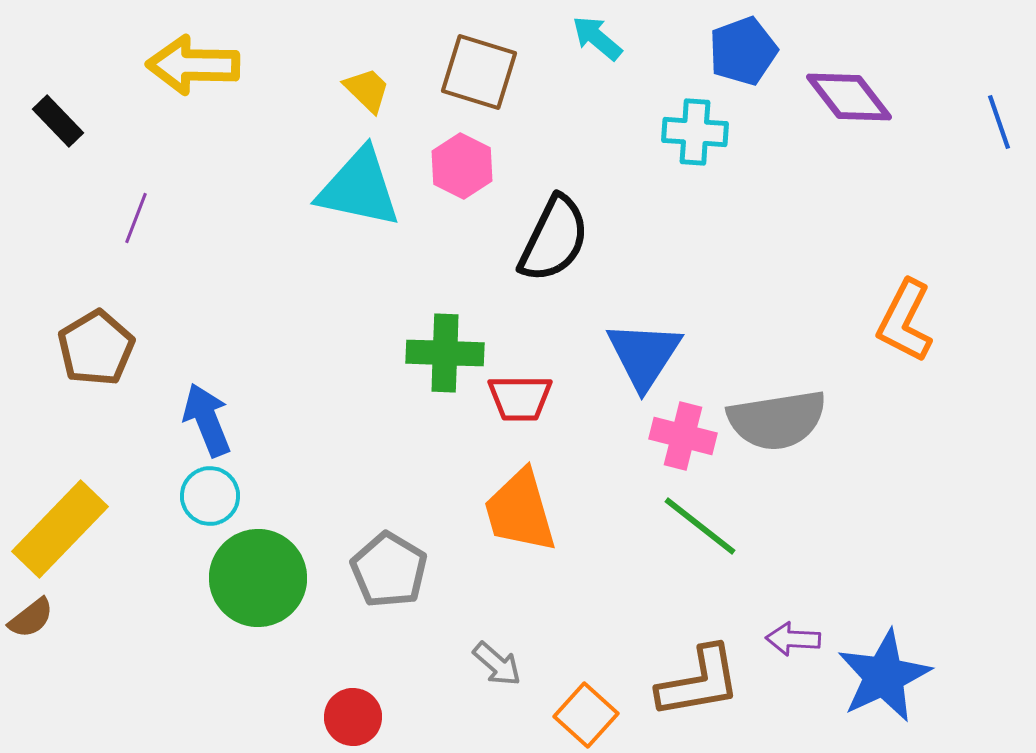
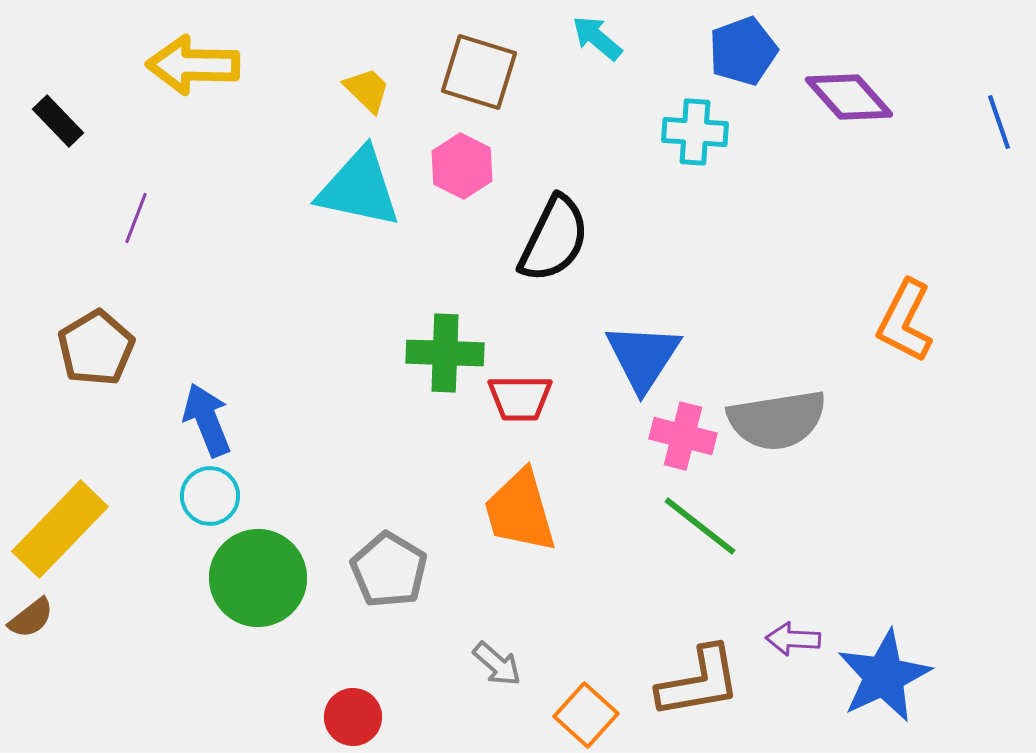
purple diamond: rotated 4 degrees counterclockwise
blue triangle: moved 1 px left, 2 px down
